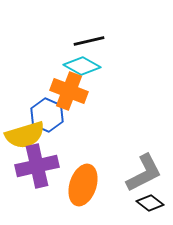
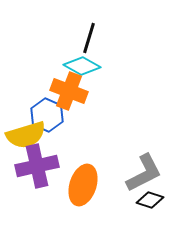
black line: moved 3 px up; rotated 60 degrees counterclockwise
yellow semicircle: moved 1 px right
black diamond: moved 3 px up; rotated 20 degrees counterclockwise
